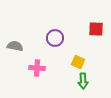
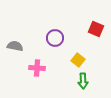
red square: rotated 21 degrees clockwise
yellow square: moved 2 px up; rotated 16 degrees clockwise
